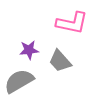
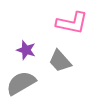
purple star: moved 3 px left; rotated 24 degrees clockwise
gray semicircle: moved 2 px right, 2 px down
